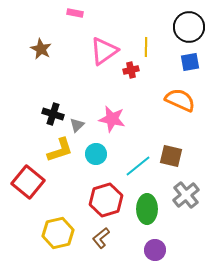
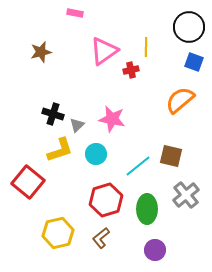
brown star: moved 3 px down; rotated 30 degrees clockwise
blue square: moved 4 px right; rotated 30 degrees clockwise
orange semicircle: rotated 64 degrees counterclockwise
